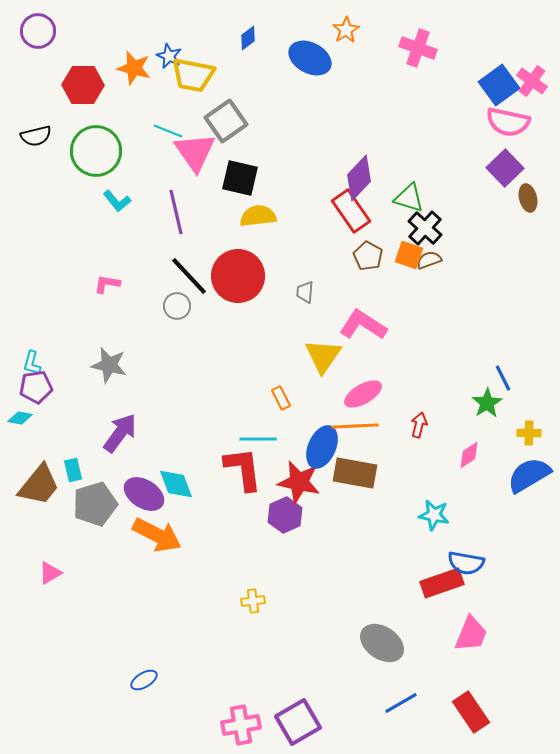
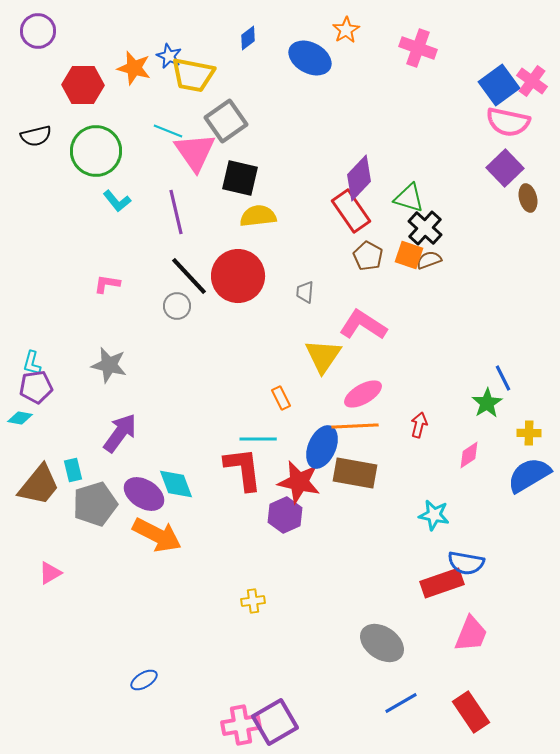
purple square at (298, 722): moved 23 px left
